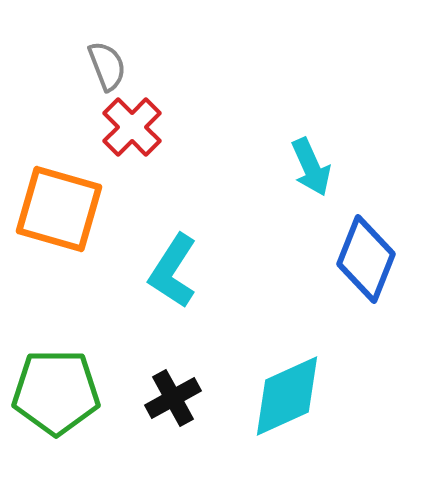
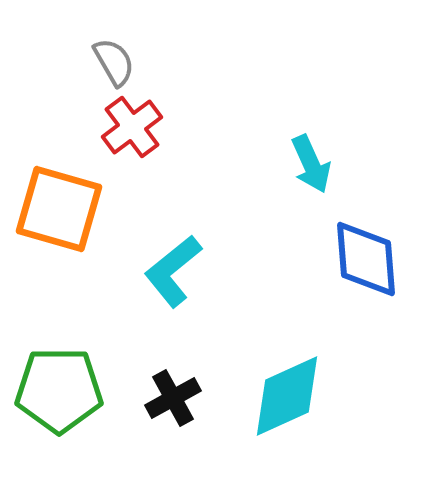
gray semicircle: moved 7 px right, 4 px up; rotated 9 degrees counterclockwise
red cross: rotated 8 degrees clockwise
cyan arrow: moved 3 px up
blue diamond: rotated 26 degrees counterclockwise
cyan L-shape: rotated 18 degrees clockwise
green pentagon: moved 3 px right, 2 px up
